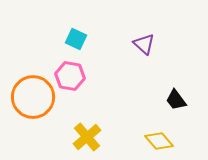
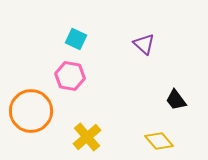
orange circle: moved 2 px left, 14 px down
